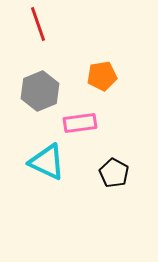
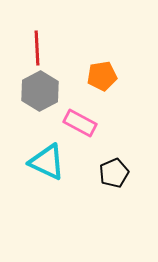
red line: moved 1 px left, 24 px down; rotated 16 degrees clockwise
gray hexagon: rotated 6 degrees counterclockwise
pink rectangle: rotated 36 degrees clockwise
black pentagon: rotated 20 degrees clockwise
